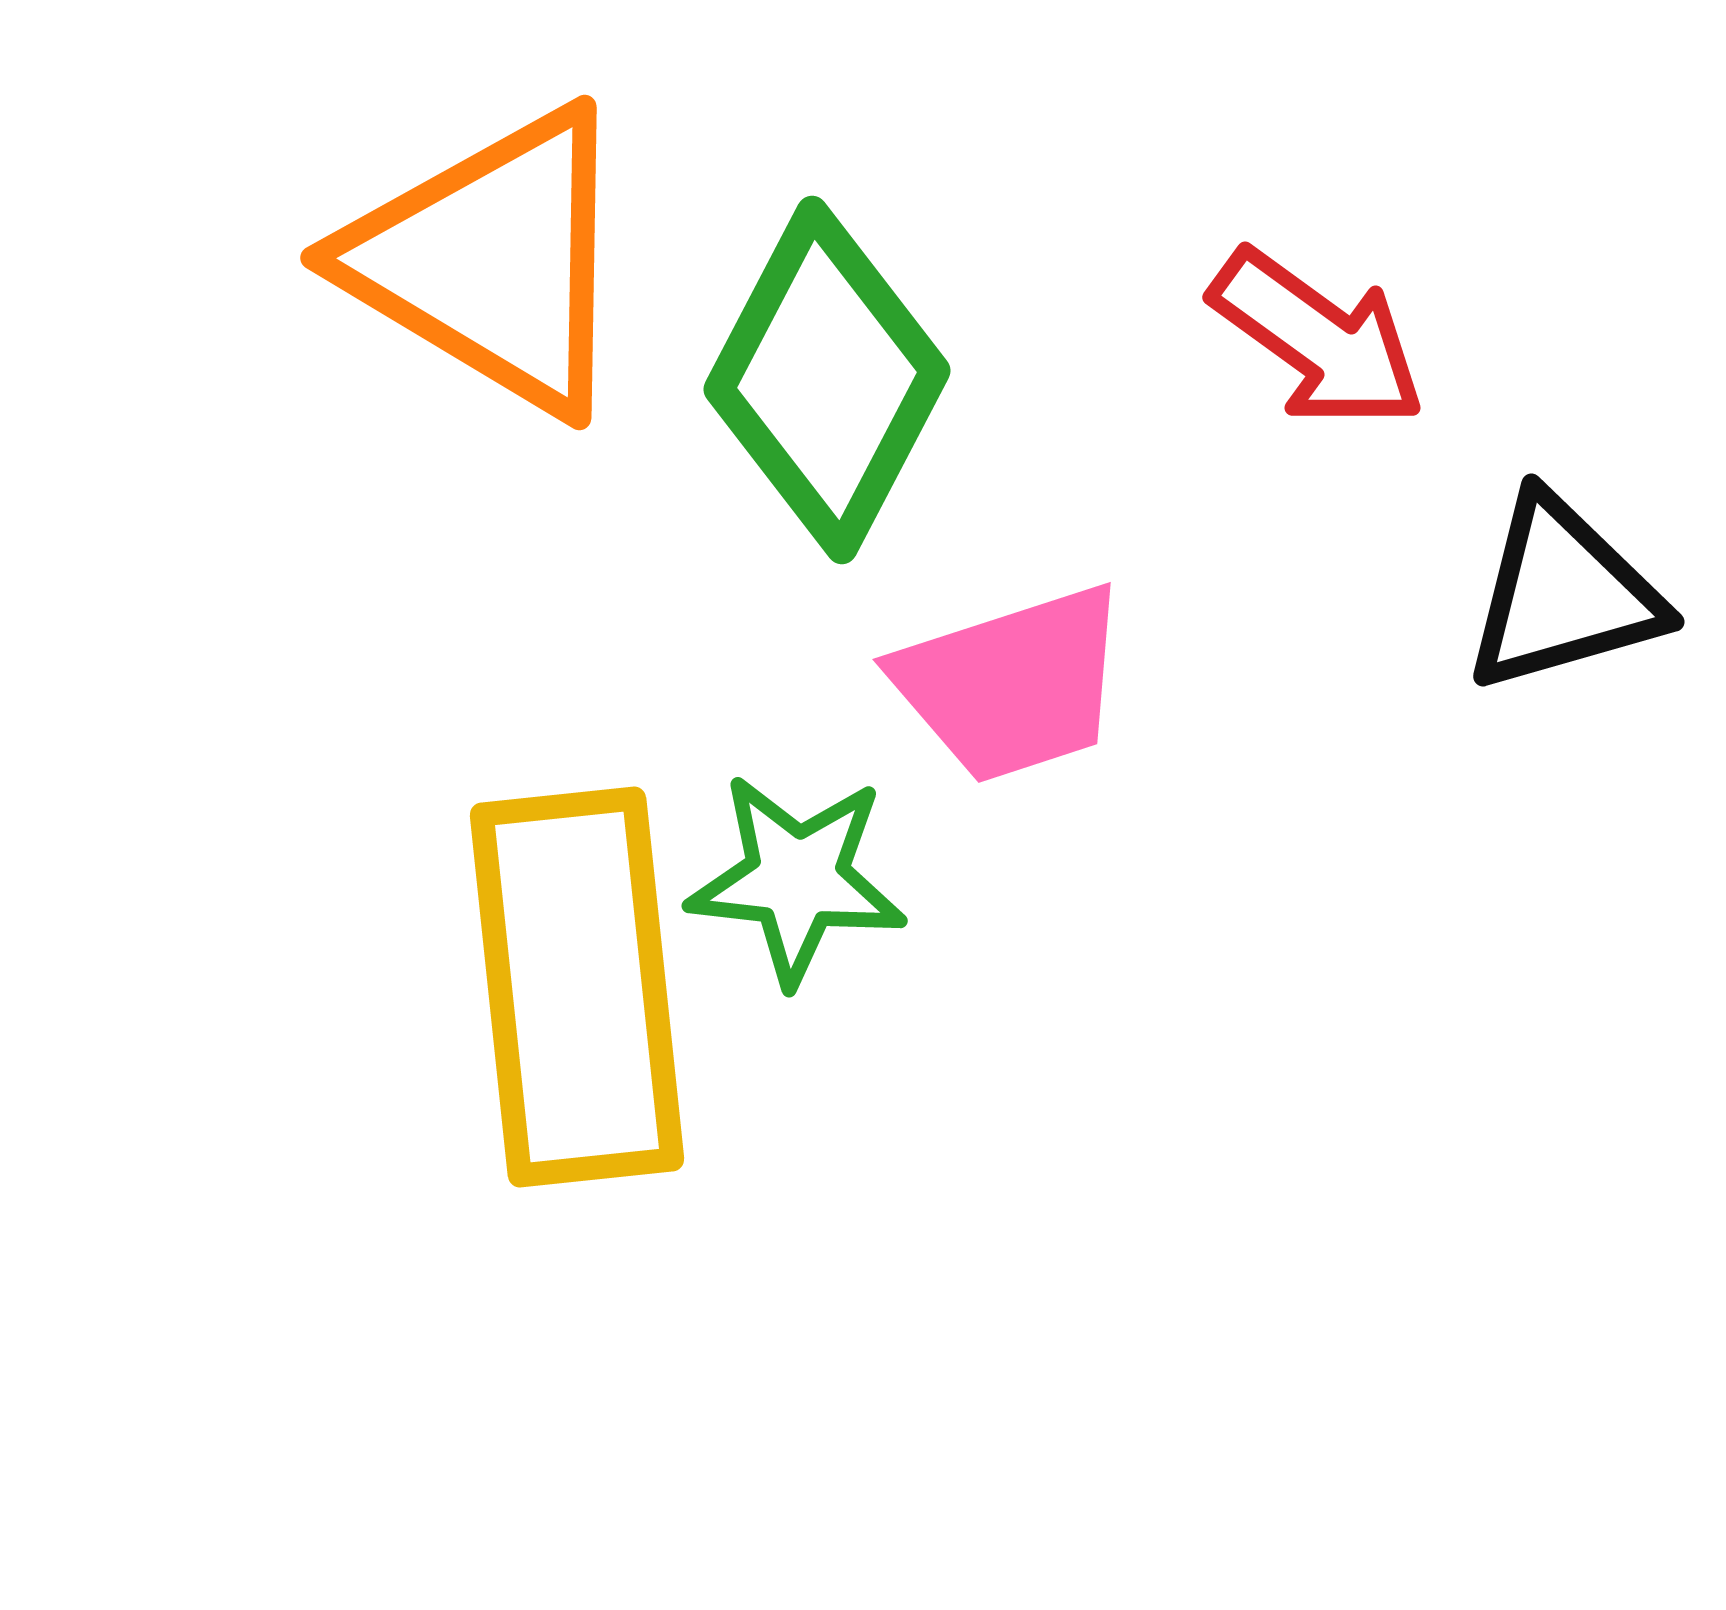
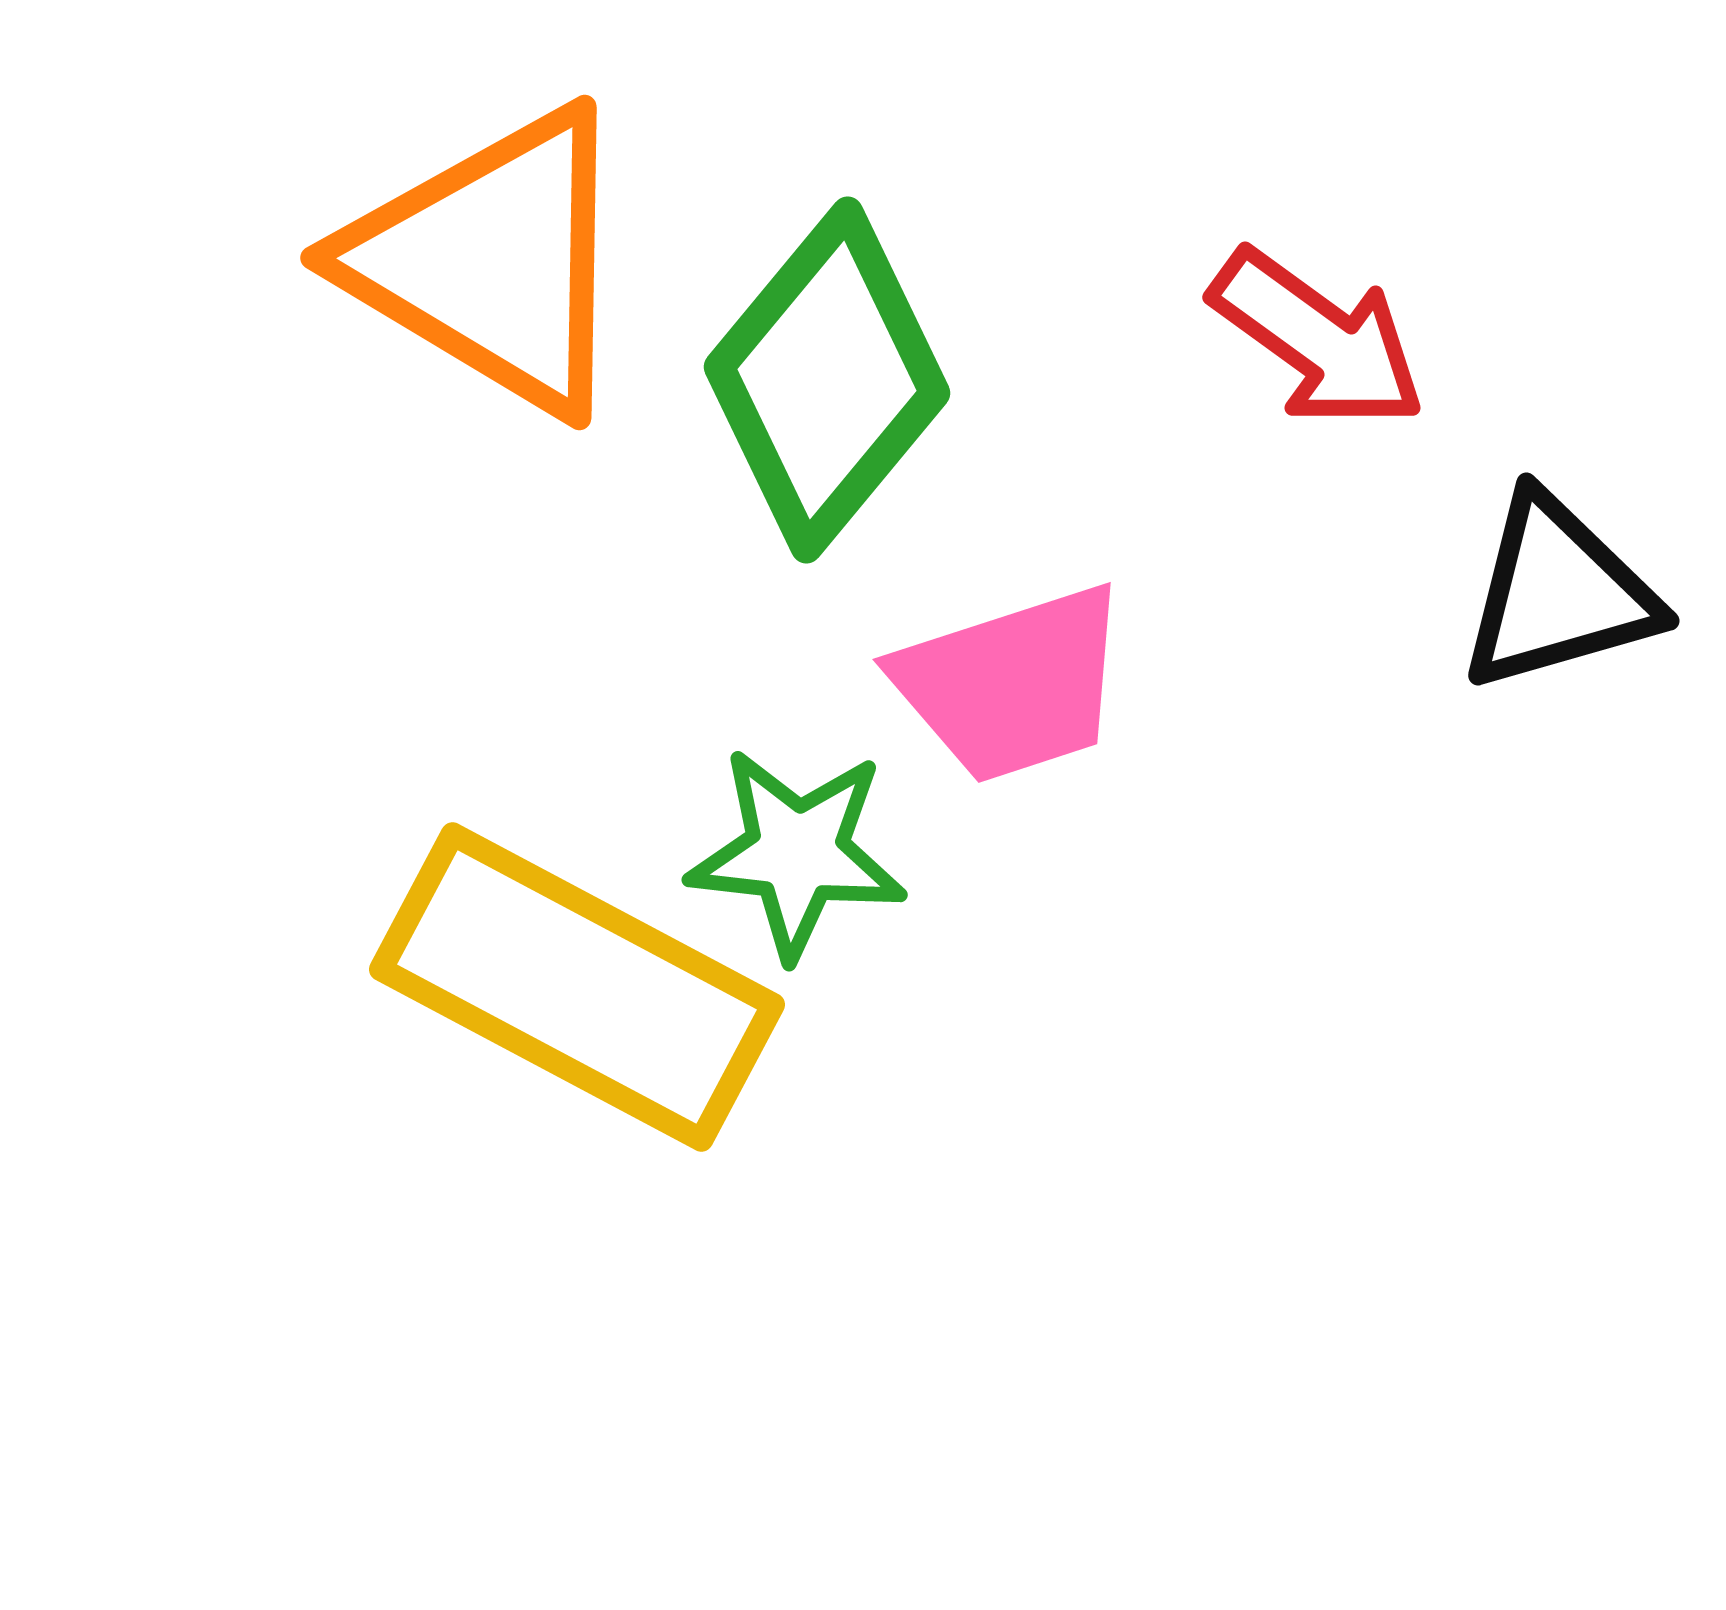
green diamond: rotated 12 degrees clockwise
black triangle: moved 5 px left, 1 px up
green star: moved 26 px up
yellow rectangle: rotated 56 degrees counterclockwise
